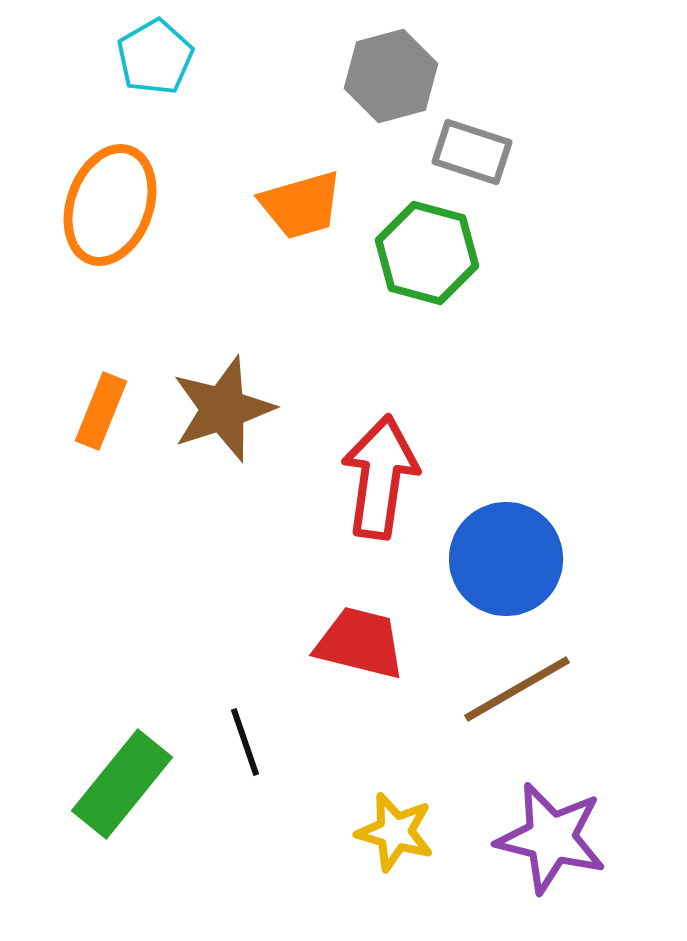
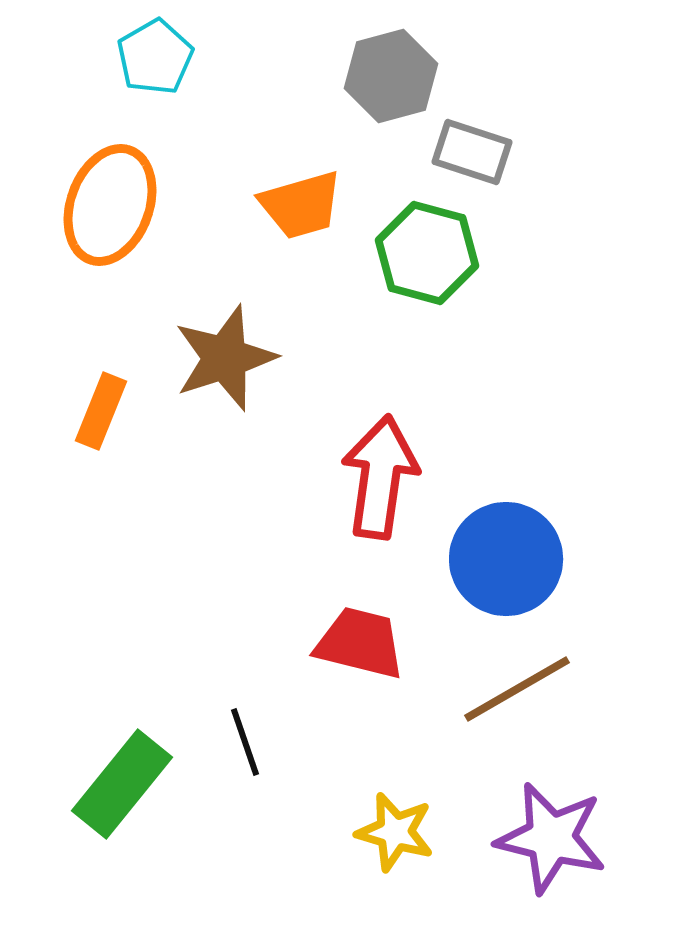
brown star: moved 2 px right, 51 px up
